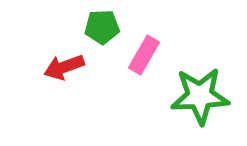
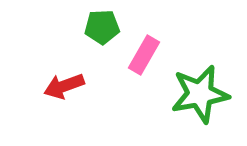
red arrow: moved 19 px down
green star: moved 2 px up; rotated 8 degrees counterclockwise
